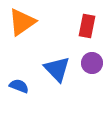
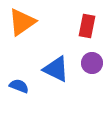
blue triangle: moved 1 px left; rotated 20 degrees counterclockwise
